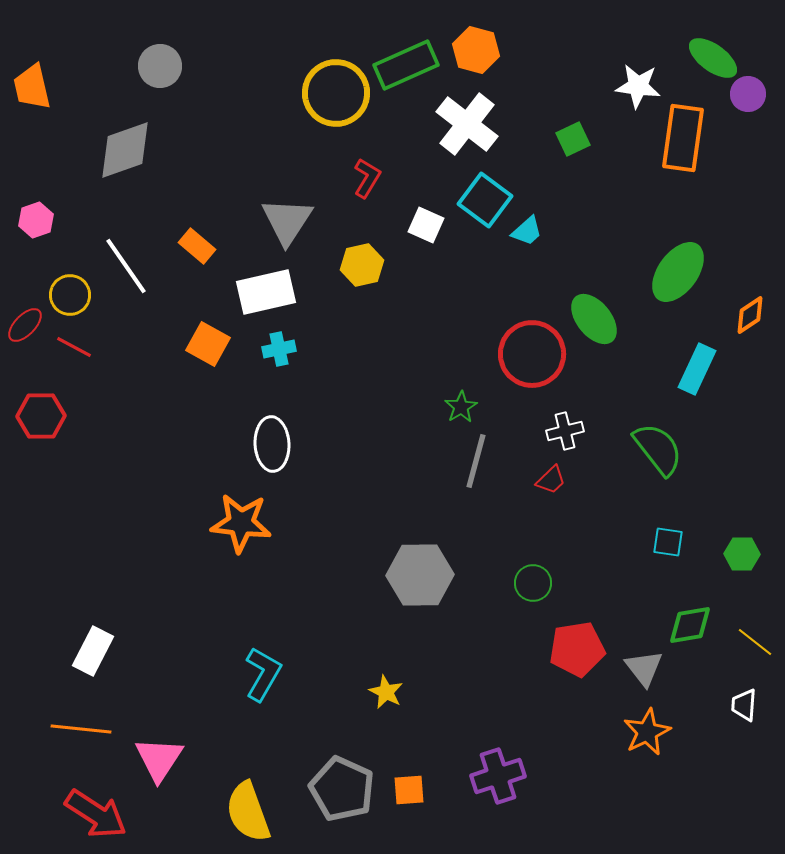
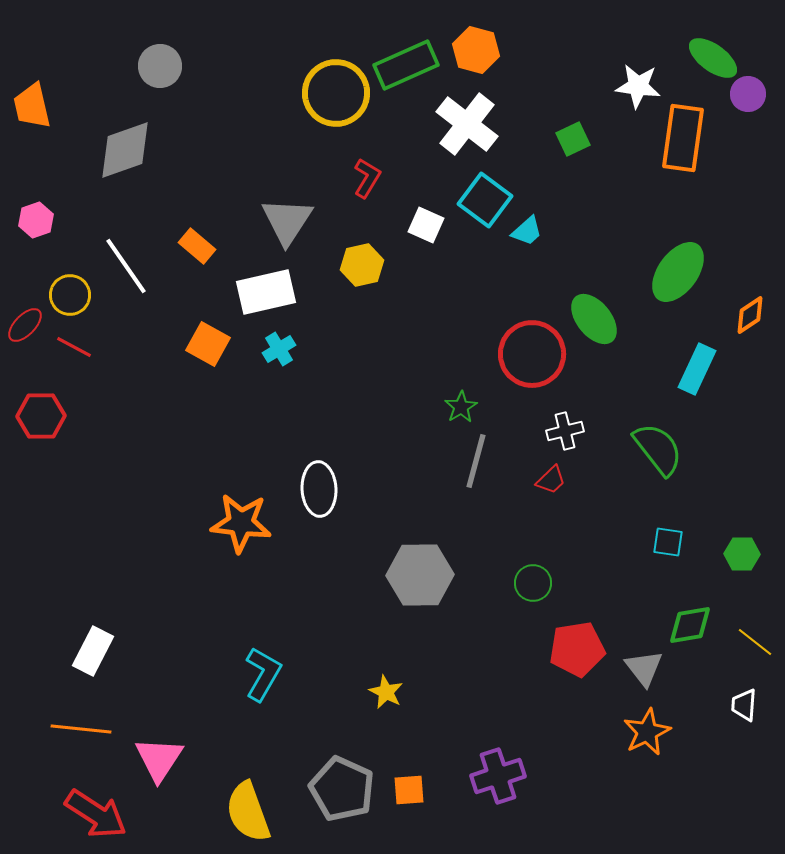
orange trapezoid at (32, 87): moved 19 px down
cyan cross at (279, 349): rotated 20 degrees counterclockwise
white ellipse at (272, 444): moved 47 px right, 45 px down
